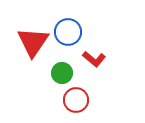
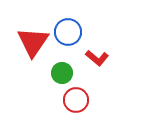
red L-shape: moved 3 px right, 1 px up
